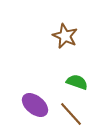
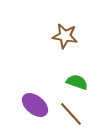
brown star: rotated 15 degrees counterclockwise
